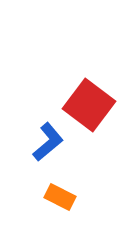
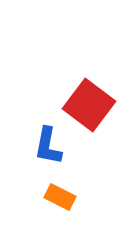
blue L-shape: moved 4 px down; rotated 141 degrees clockwise
